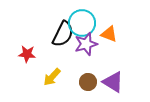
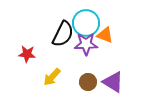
cyan circle: moved 4 px right
orange triangle: moved 4 px left, 1 px down
purple star: rotated 15 degrees clockwise
